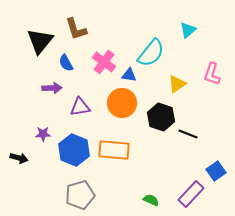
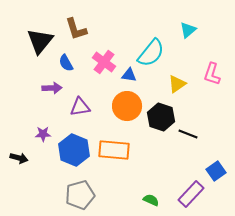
orange circle: moved 5 px right, 3 px down
